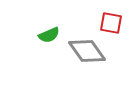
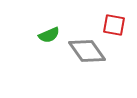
red square: moved 3 px right, 2 px down
